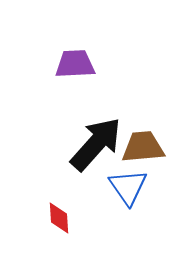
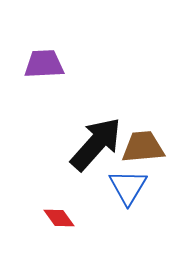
purple trapezoid: moved 31 px left
blue triangle: rotated 6 degrees clockwise
red diamond: rotated 32 degrees counterclockwise
